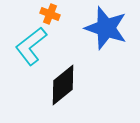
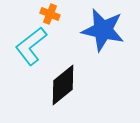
blue star: moved 3 px left, 2 px down; rotated 6 degrees counterclockwise
